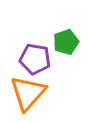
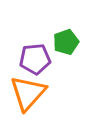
purple pentagon: rotated 16 degrees counterclockwise
